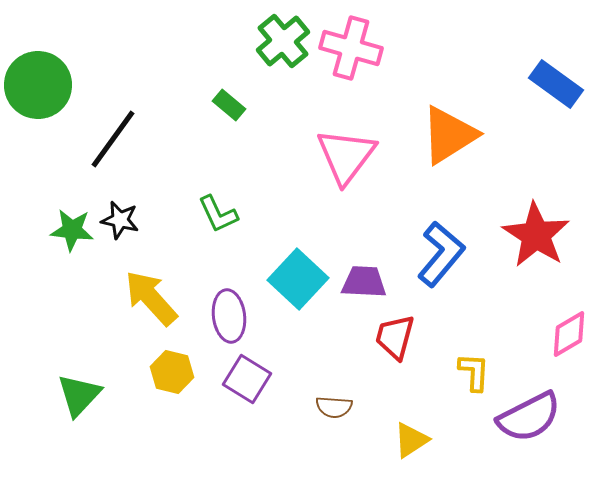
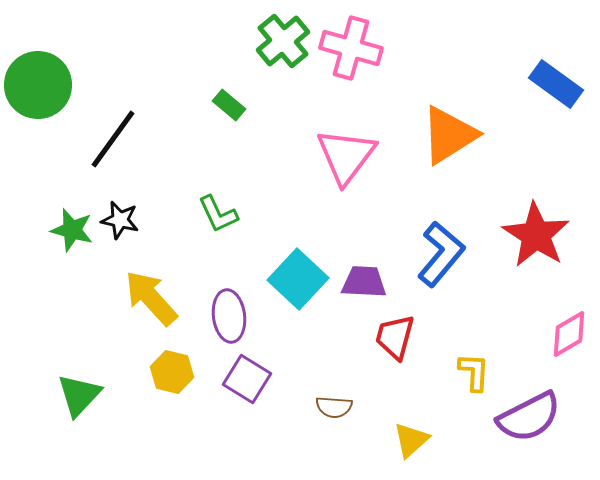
green star: rotated 9 degrees clockwise
yellow triangle: rotated 9 degrees counterclockwise
